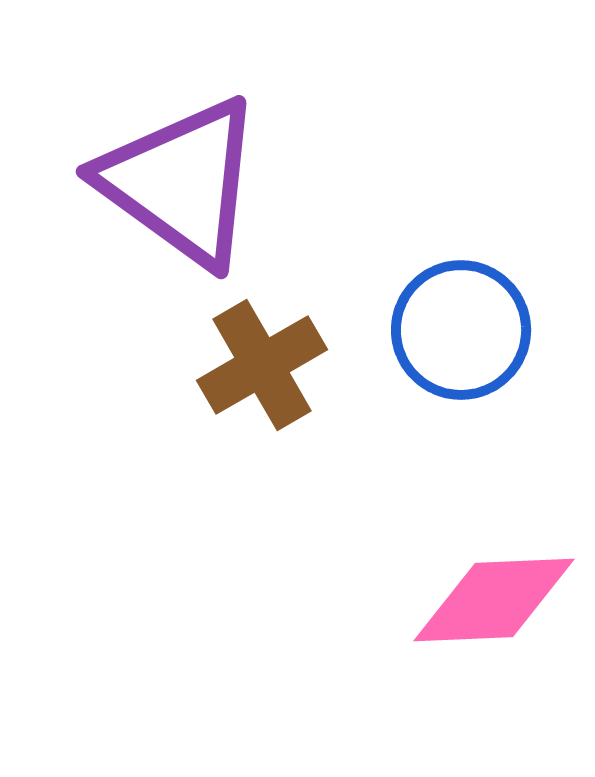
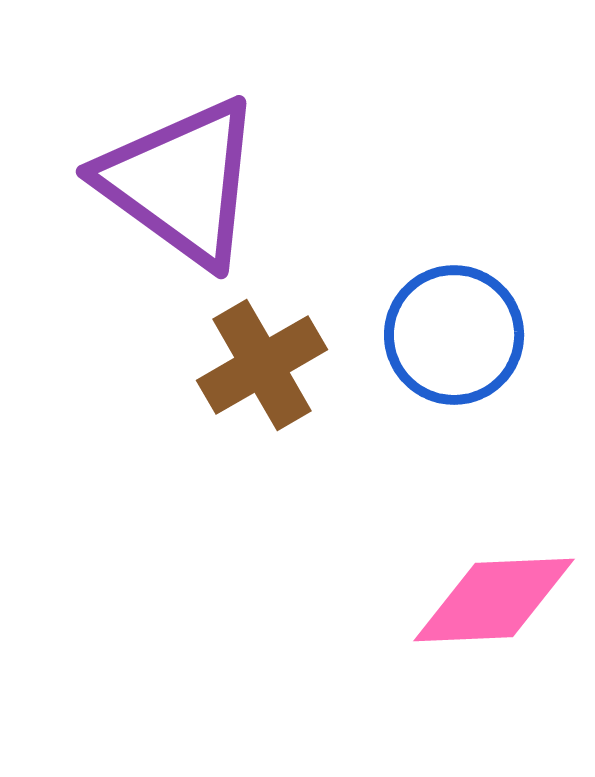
blue circle: moved 7 px left, 5 px down
